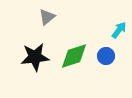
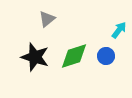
gray triangle: moved 2 px down
black star: rotated 24 degrees clockwise
